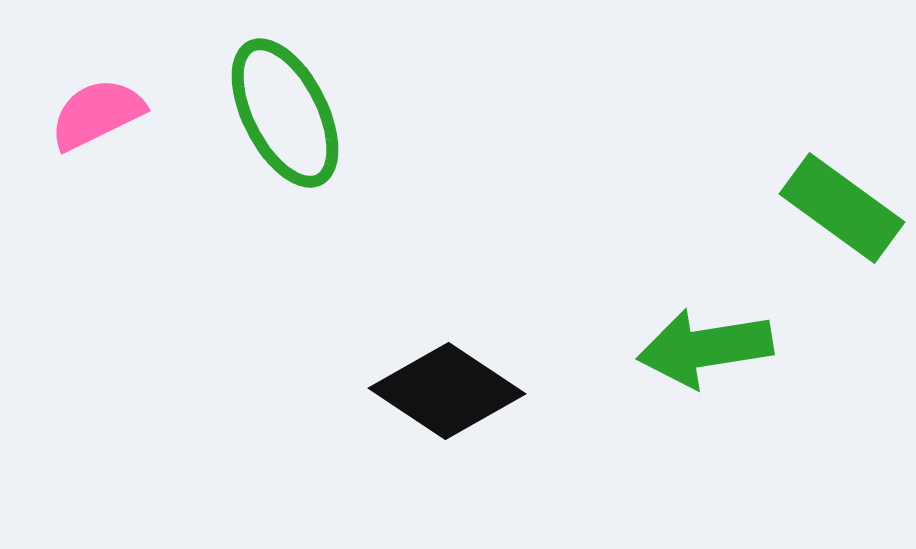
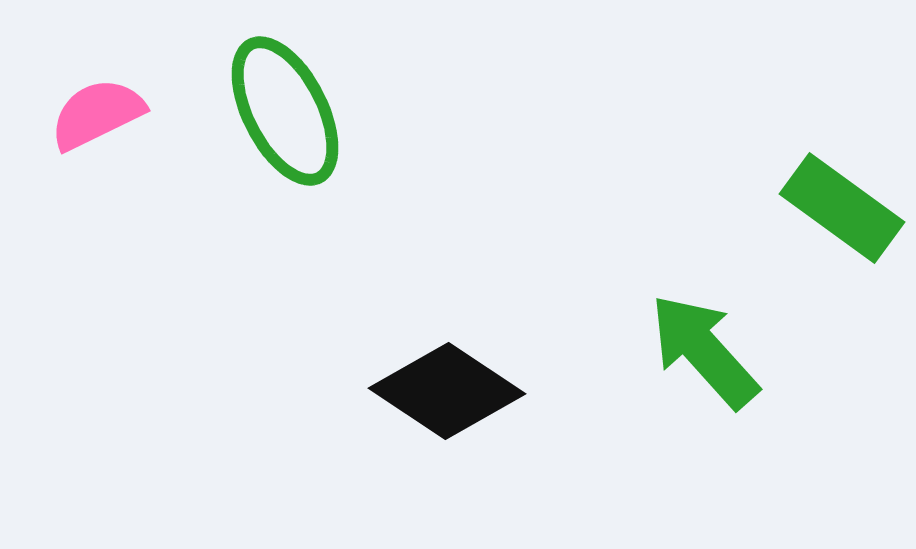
green ellipse: moved 2 px up
green arrow: moved 1 px left, 3 px down; rotated 57 degrees clockwise
